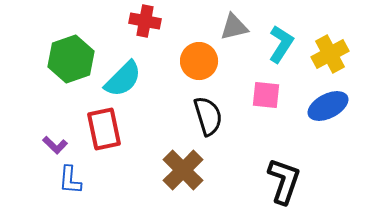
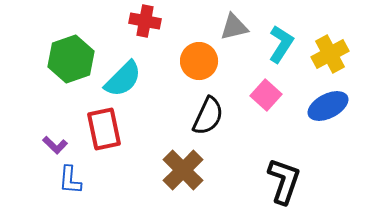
pink square: rotated 36 degrees clockwise
black semicircle: rotated 42 degrees clockwise
